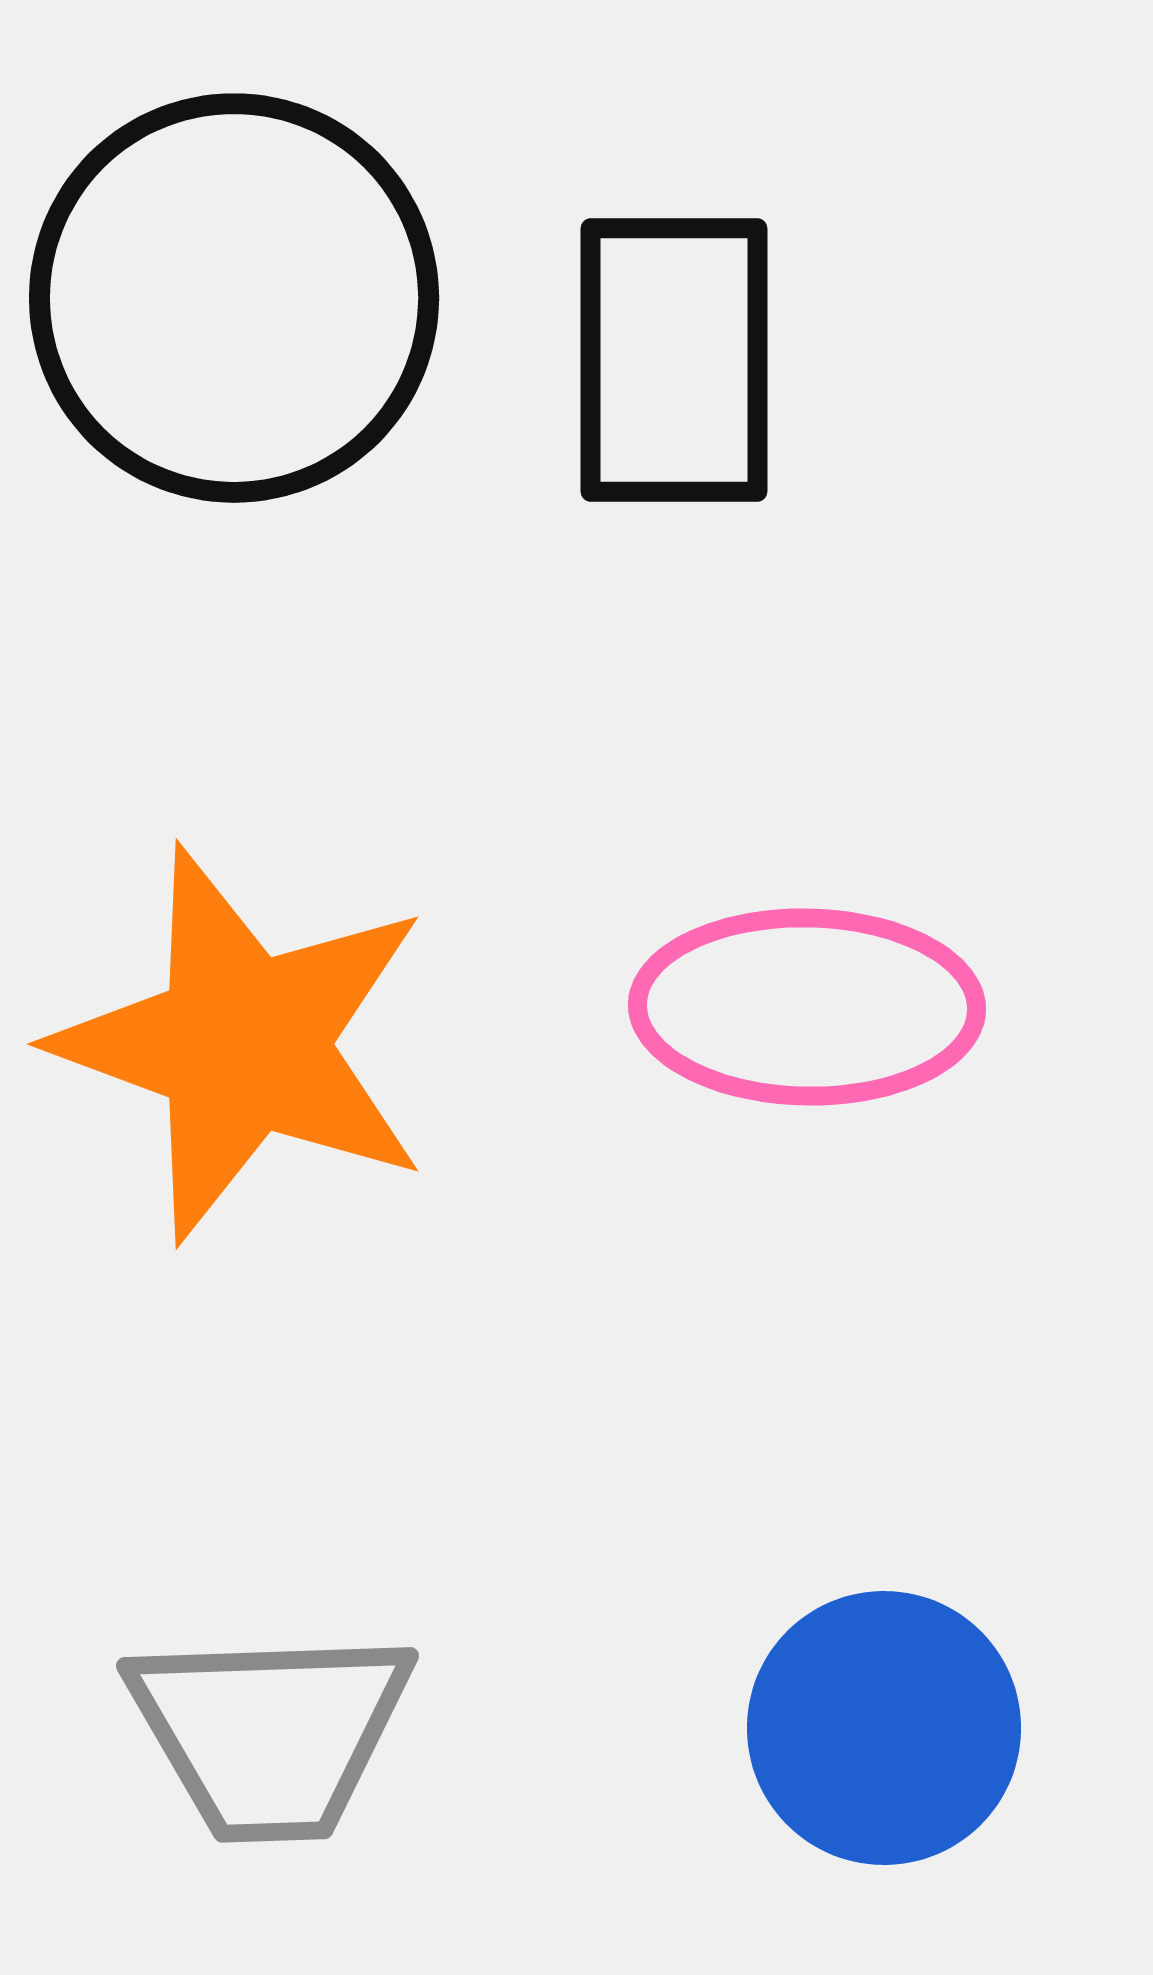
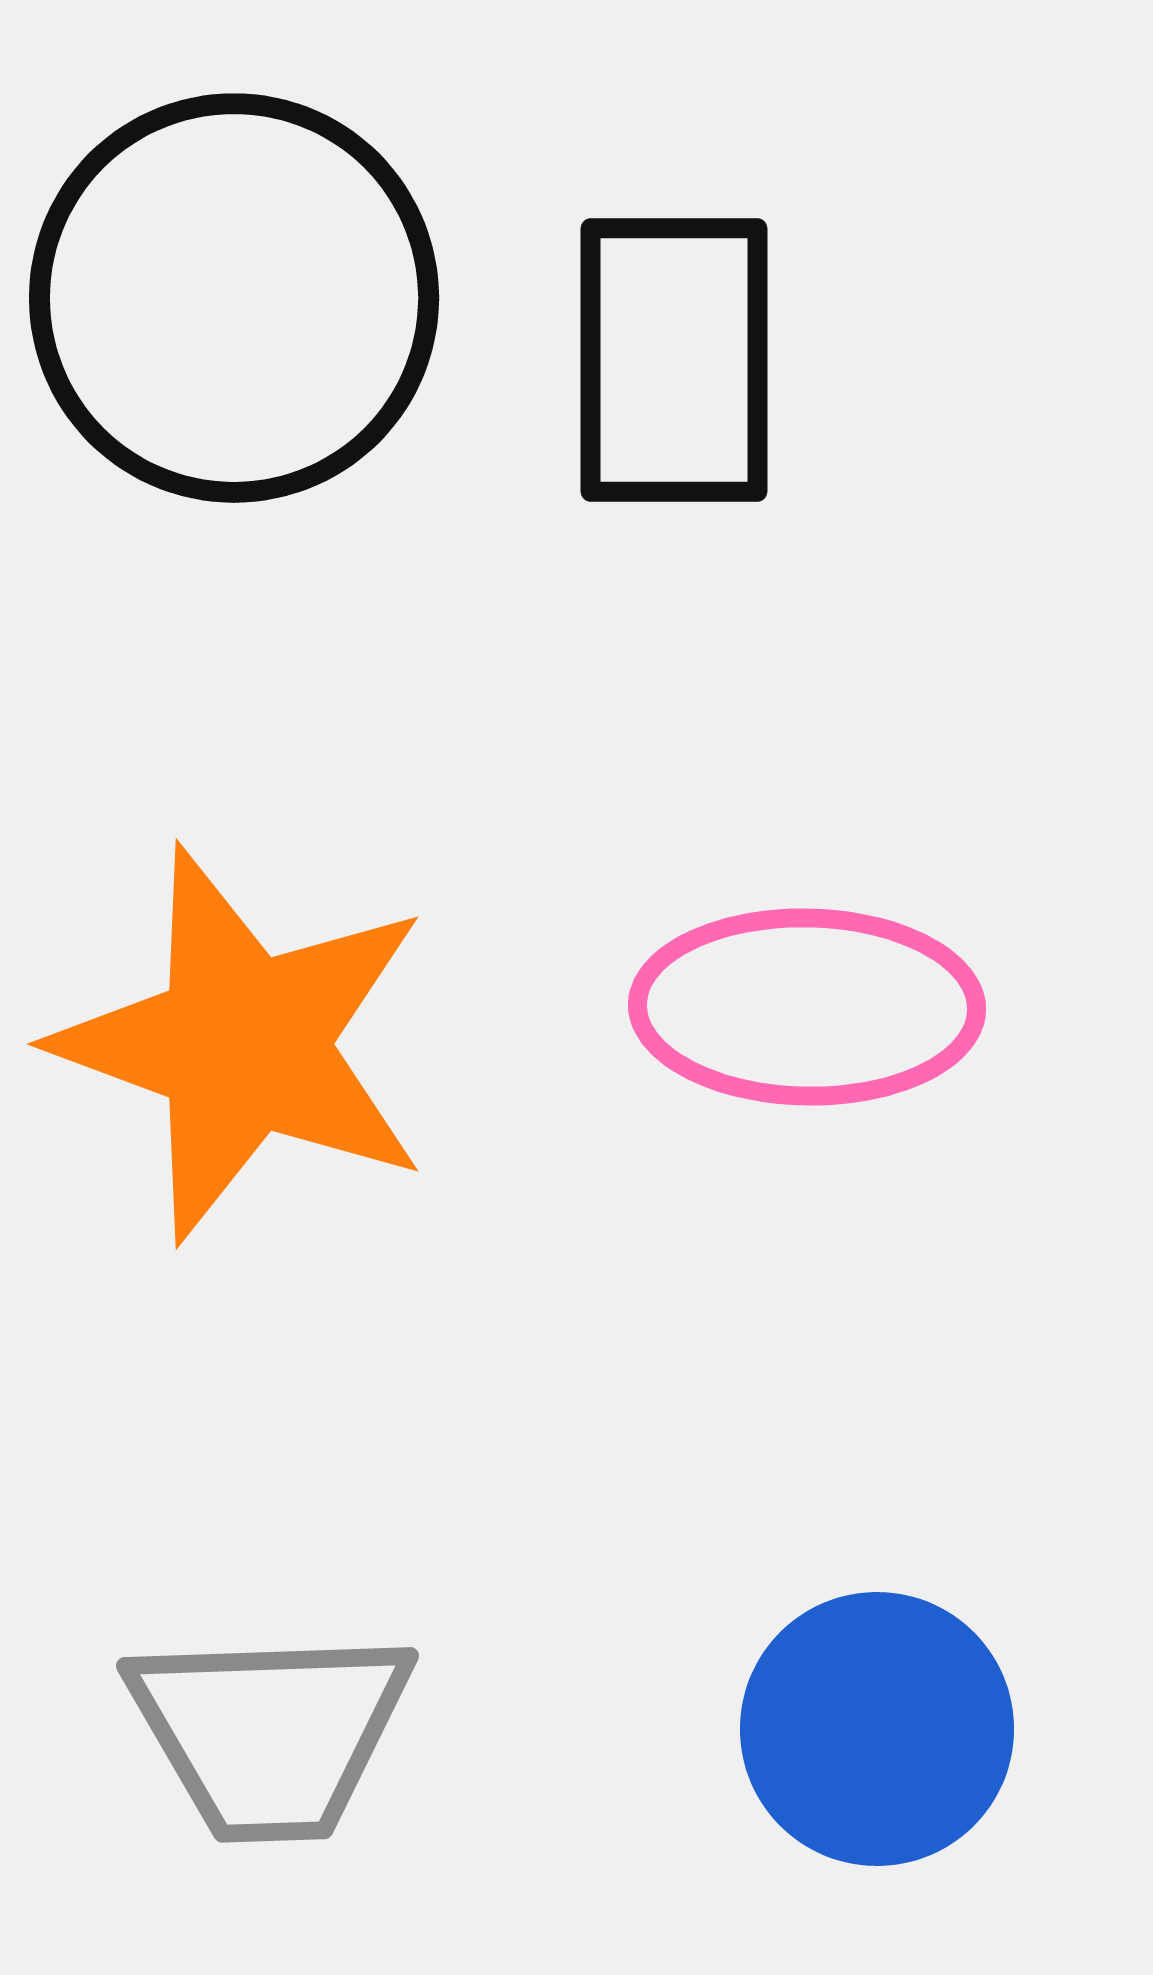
blue circle: moved 7 px left, 1 px down
